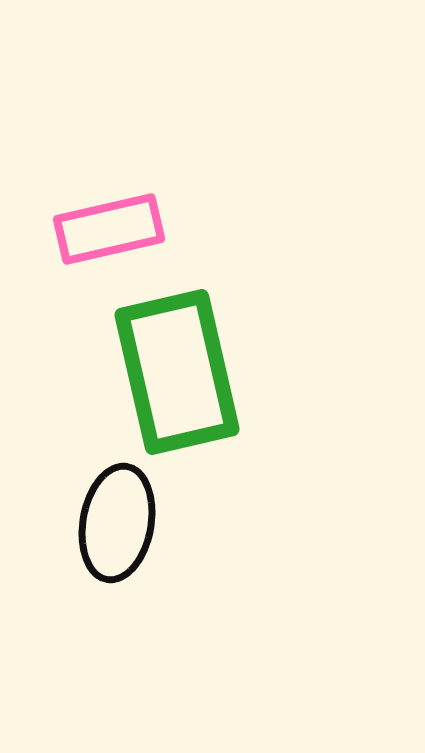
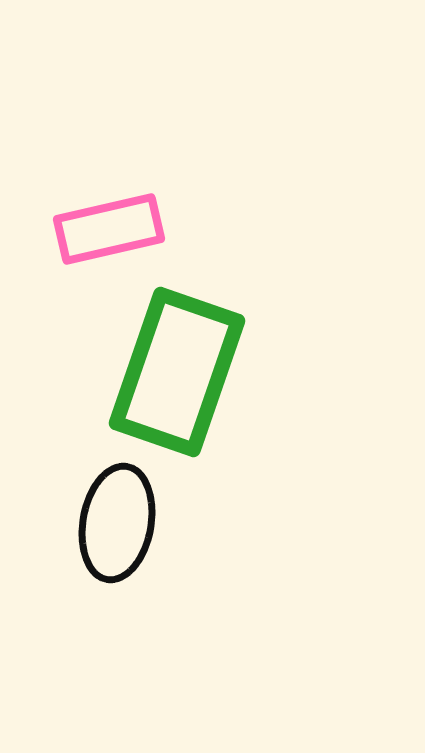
green rectangle: rotated 32 degrees clockwise
